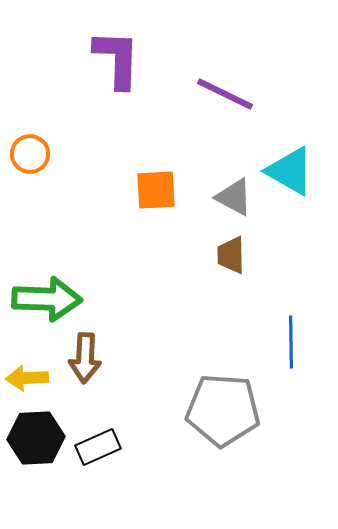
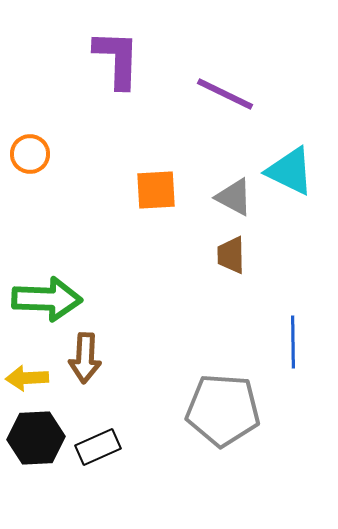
cyan triangle: rotated 4 degrees counterclockwise
blue line: moved 2 px right
